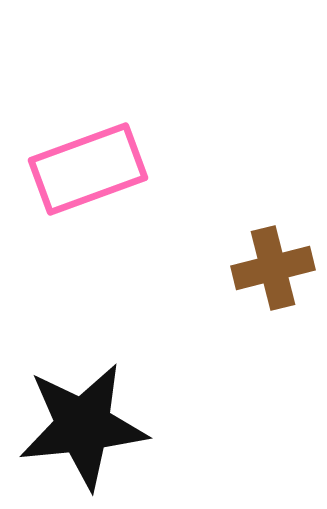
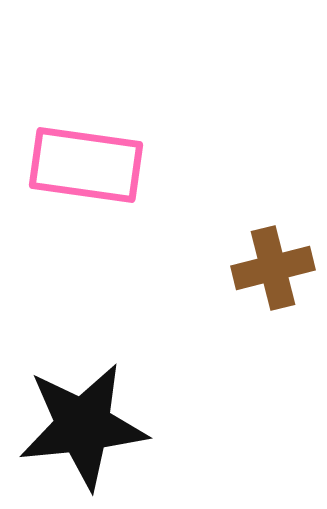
pink rectangle: moved 2 px left, 4 px up; rotated 28 degrees clockwise
